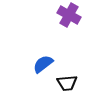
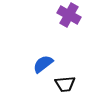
black trapezoid: moved 2 px left, 1 px down
